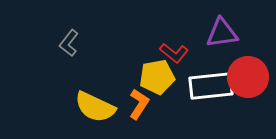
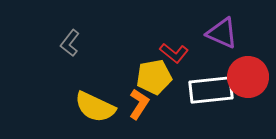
purple triangle: rotated 32 degrees clockwise
gray L-shape: moved 1 px right
yellow pentagon: moved 3 px left
white rectangle: moved 4 px down
